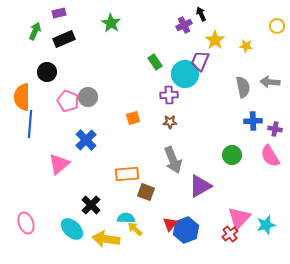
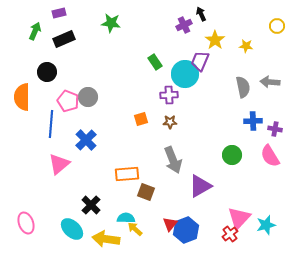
green star at (111, 23): rotated 24 degrees counterclockwise
orange square at (133, 118): moved 8 px right, 1 px down
blue line at (30, 124): moved 21 px right
